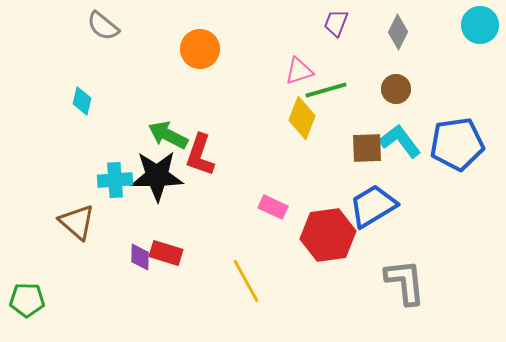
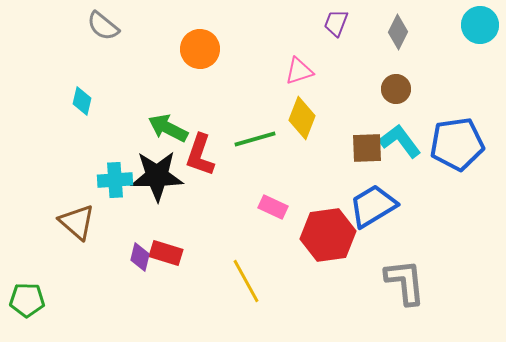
green line: moved 71 px left, 49 px down
green arrow: moved 7 px up
purple diamond: rotated 12 degrees clockwise
